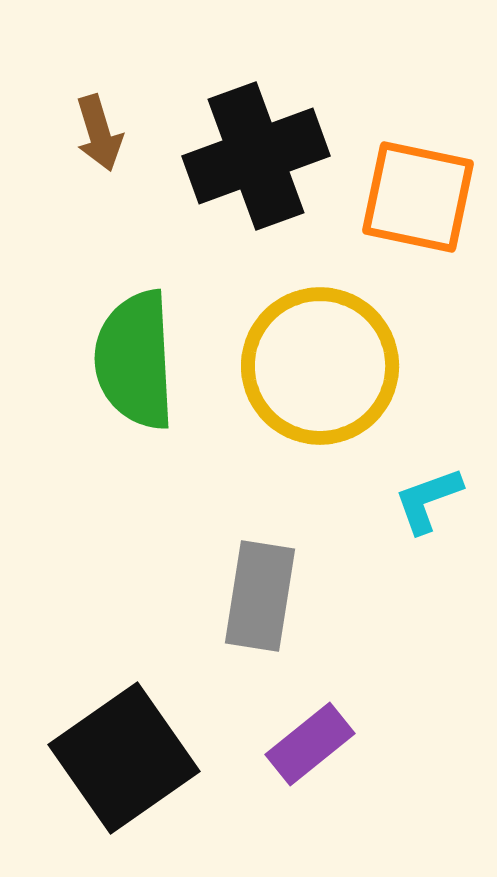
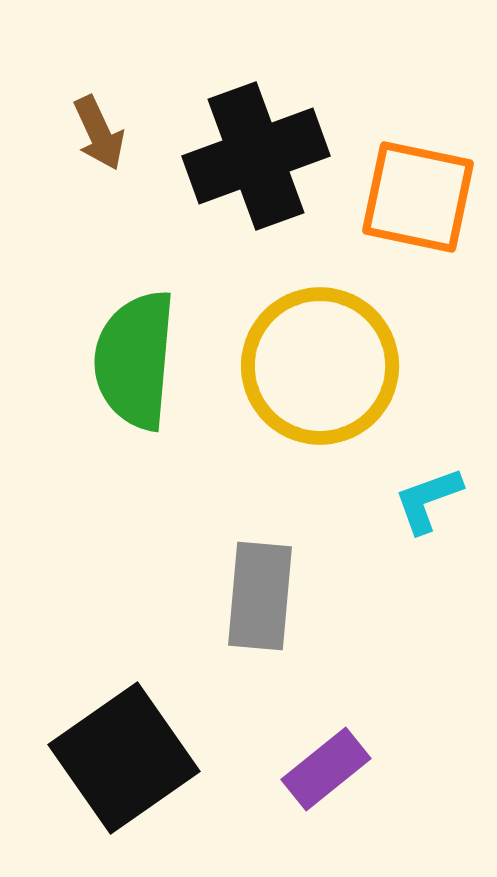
brown arrow: rotated 8 degrees counterclockwise
green semicircle: rotated 8 degrees clockwise
gray rectangle: rotated 4 degrees counterclockwise
purple rectangle: moved 16 px right, 25 px down
